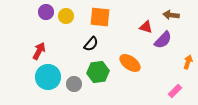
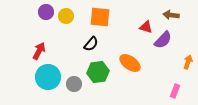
pink rectangle: rotated 24 degrees counterclockwise
